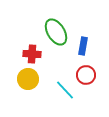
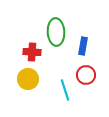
green ellipse: rotated 28 degrees clockwise
red cross: moved 2 px up
cyan line: rotated 25 degrees clockwise
